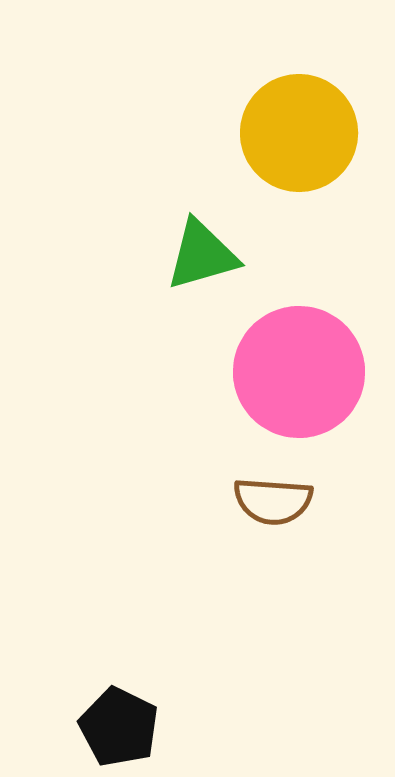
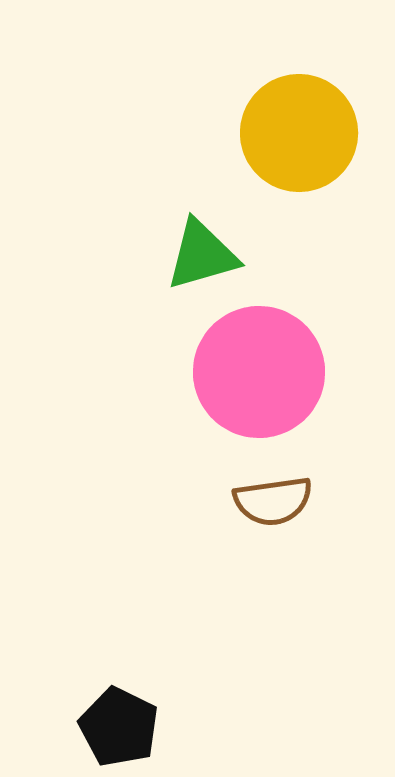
pink circle: moved 40 px left
brown semicircle: rotated 12 degrees counterclockwise
